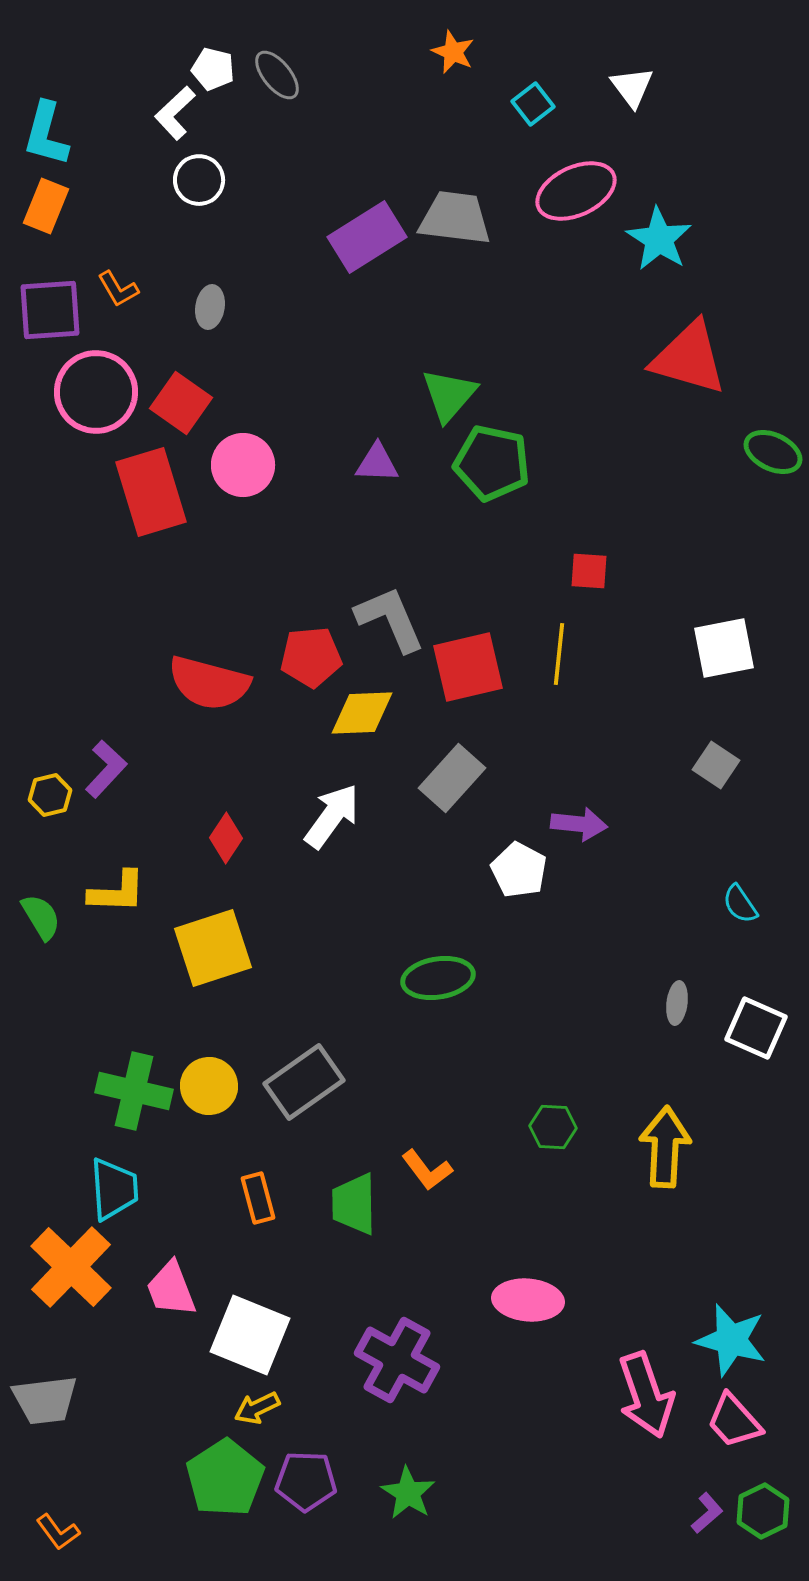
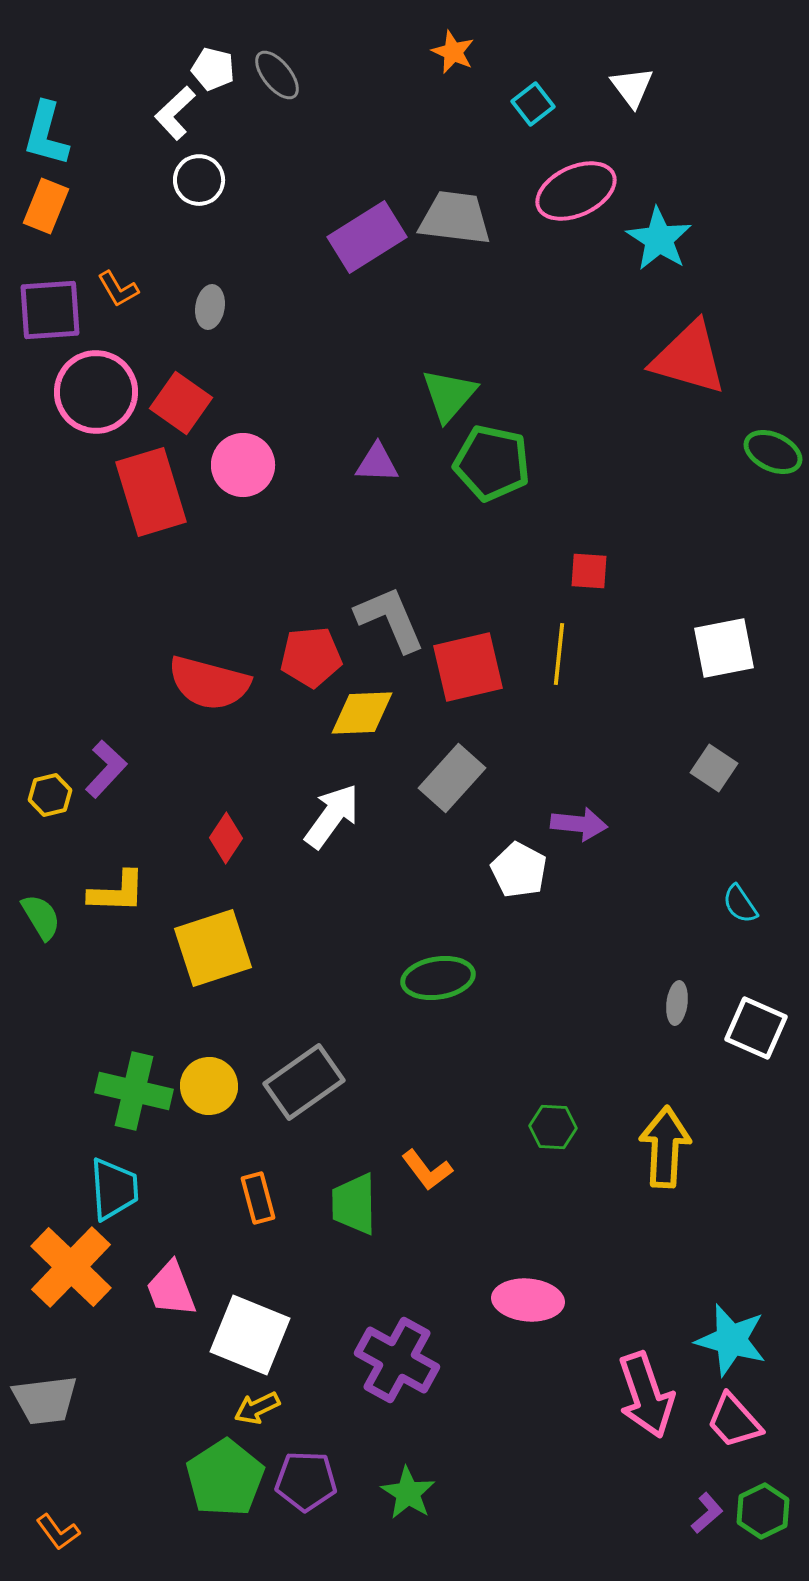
gray square at (716, 765): moved 2 px left, 3 px down
